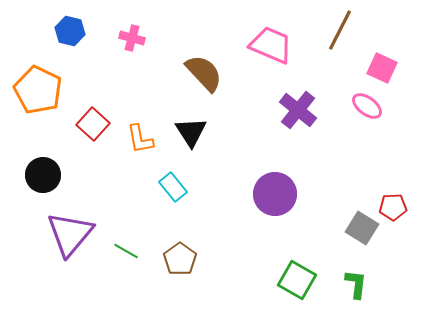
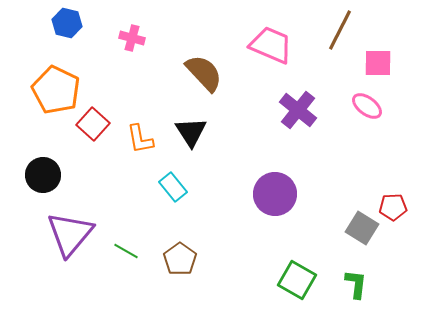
blue hexagon: moved 3 px left, 8 px up
pink square: moved 4 px left, 5 px up; rotated 24 degrees counterclockwise
orange pentagon: moved 18 px right
